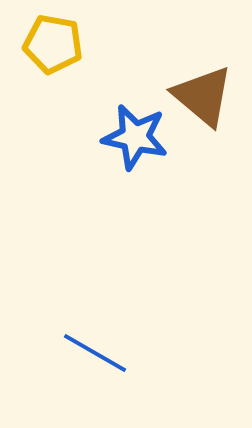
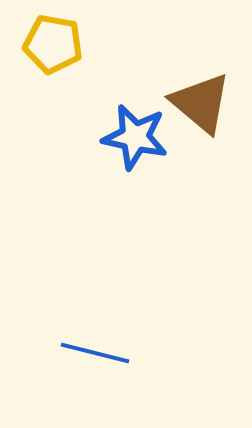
brown triangle: moved 2 px left, 7 px down
blue line: rotated 16 degrees counterclockwise
